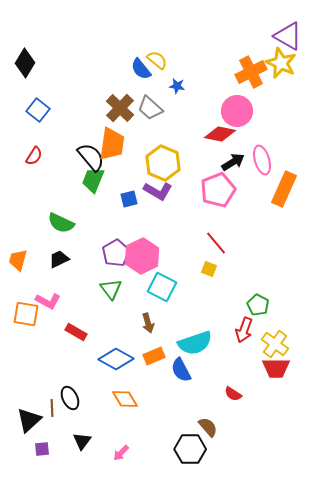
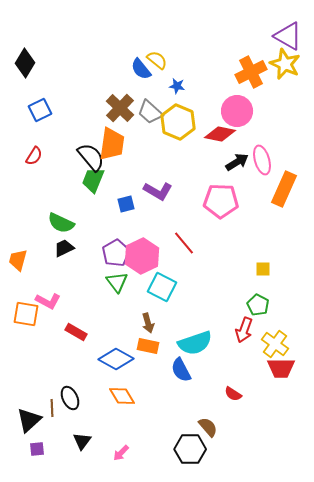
yellow star at (281, 63): moved 4 px right, 1 px down
gray trapezoid at (150, 108): moved 4 px down
blue square at (38, 110): moved 2 px right; rotated 25 degrees clockwise
black arrow at (233, 162): moved 4 px right
yellow hexagon at (163, 163): moved 15 px right, 41 px up
pink pentagon at (218, 190): moved 3 px right, 11 px down; rotated 24 degrees clockwise
blue square at (129, 199): moved 3 px left, 5 px down
red line at (216, 243): moved 32 px left
black trapezoid at (59, 259): moved 5 px right, 11 px up
yellow square at (209, 269): moved 54 px right; rotated 21 degrees counterclockwise
green triangle at (111, 289): moved 6 px right, 7 px up
orange rectangle at (154, 356): moved 6 px left, 10 px up; rotated 35 degrees clockwise
red trapezoid at (276, 368): moved 5 px right
orange diamond at (125, 399): moved 3 px left, 3 px up
purple square at (42, 449): moved 5 px left
